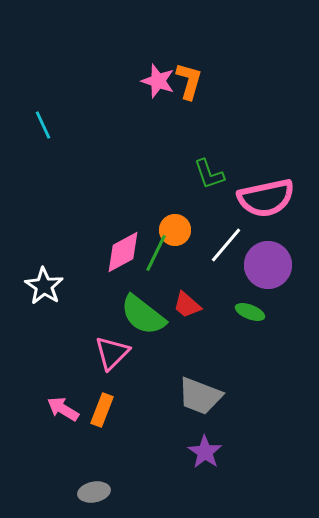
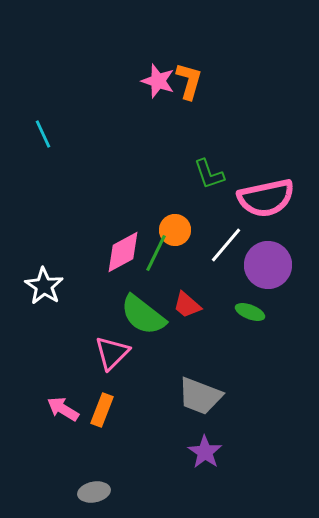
cyan line: moved 9 px down
